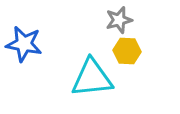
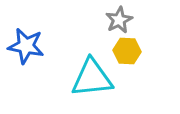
gray star: rotated 12 degrees counterclockwise
blue star: moved 2 px right, 2 px down
